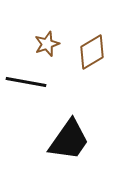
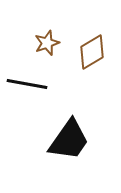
brown star: moved 1 px up
black line: moved 1 px right, 2 px down
